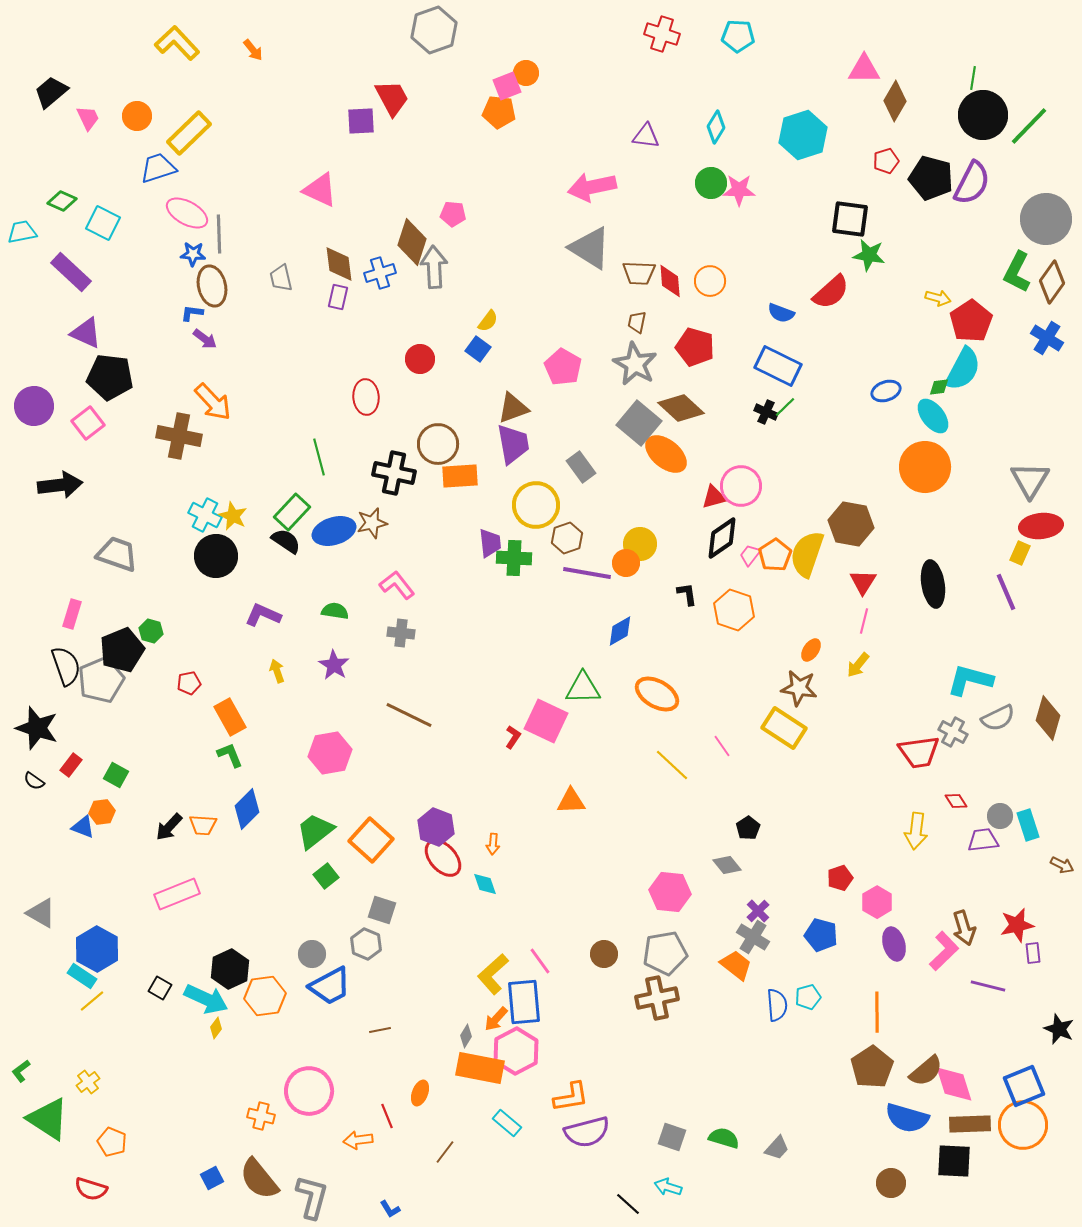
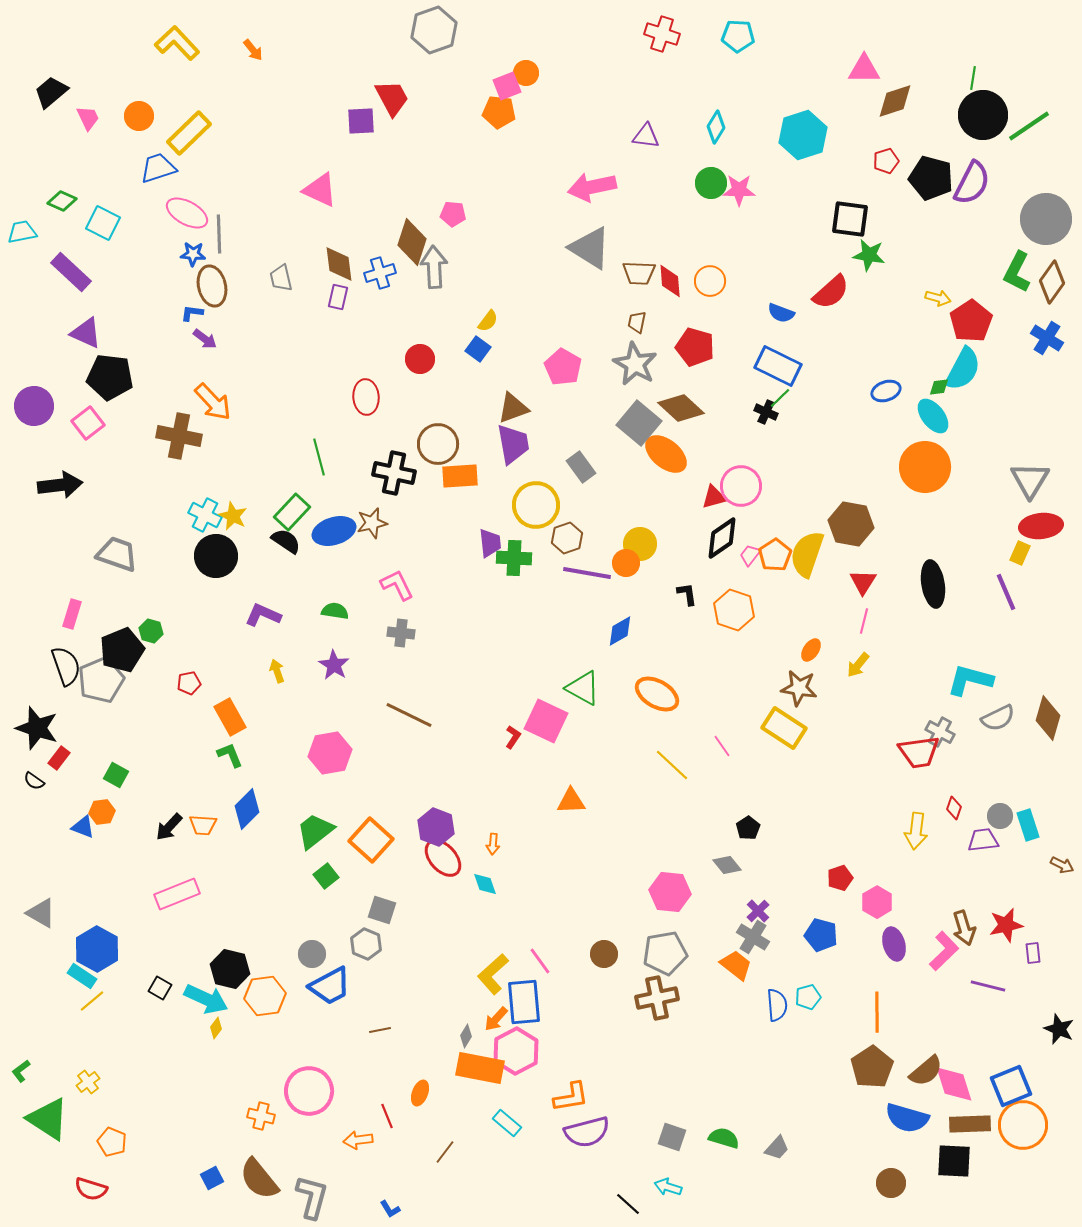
brown diamond at (895, 101): rotated 42 degrees clockwise
orange circle at (137, 116): moved 2 px right
green line at (1029, 126): rotated 12 degrees clockwise
green line at (785, 407): moved 5 px left, 9 px up
pink L-shape at (397, 585): rotated 12 degrees clockwise
green triangle at (583, 688): rotated 30 degrees clockwise
gray cross at (953, 732): moved 13 px left
red rectangle at (71, 765): moved 12 px left, 7 px up
red diamond at (956, 801): moved 2 px left, 7 px down; rotated 50 degrees clockwise
red star at (1017, 925): moved 11 px left
black hexagon at (230, 969): rotated 21 degrees counterclockwise
blue square at (1024, 1086): moved 13 px left
